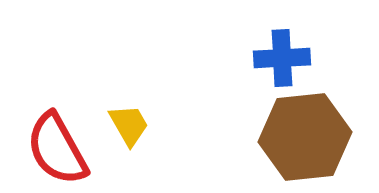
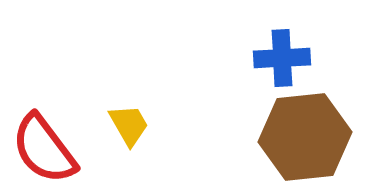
red semicircle: moved 13 px left; rotated 8 degrees counterclockwise
